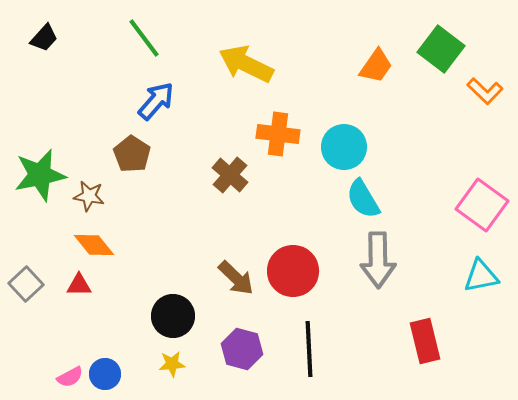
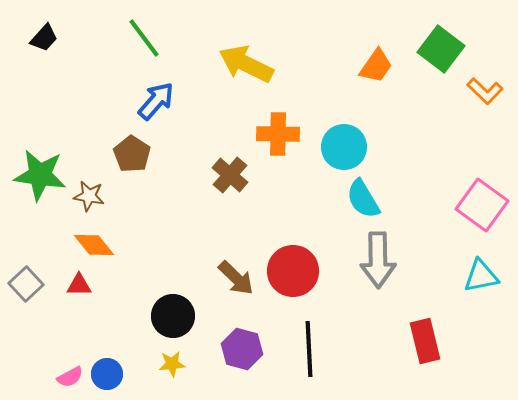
orange cross: rotated 6 degrees counterclockwise
green star: rotated 20 degrees clockwise
blue circle: moved 2 px right
